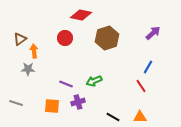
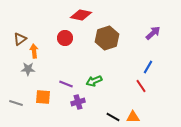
orange square: moved 9 px left, 9 px up
orange triangle: moved 7 px left
